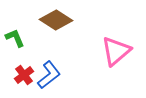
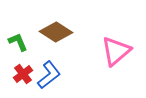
brown diamond: moved 12 px down
green L-shape: moved 3 px right, 4 px down
red cross: moved 1 px left, 1 px up
